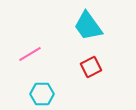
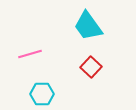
pink line: rotated 15 degrees clockwise
red square: rotated 20 degrees counterclockwise
